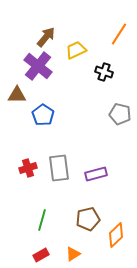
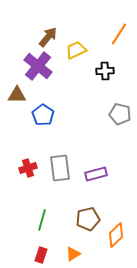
brown arrow: moved 2 px right
black cross: moved 1 px right, 1 px up; rotated 24 degrees counterclockwise
gray rectangle: moved 1 px right
red rectangle: rotated 42 degrees counterclockwise
